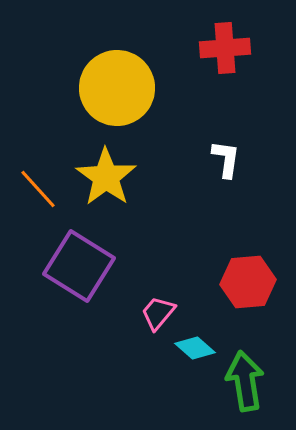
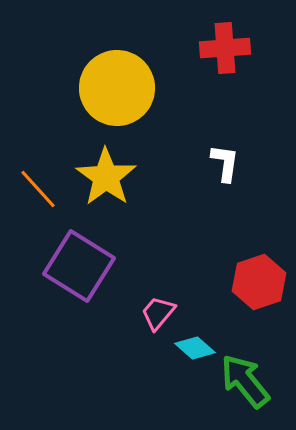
white L-shape: moved 1 px left, 4 px down
red hexagon: moved 11 px right; rotated 14 degrees counterclockwise
green arrow: rotated 30 degrees counterclockwise
